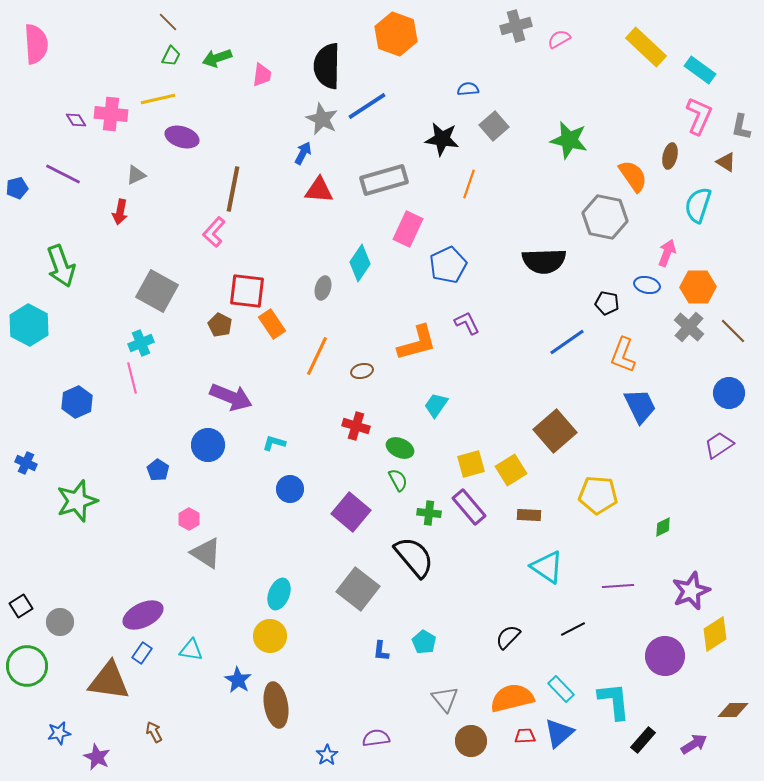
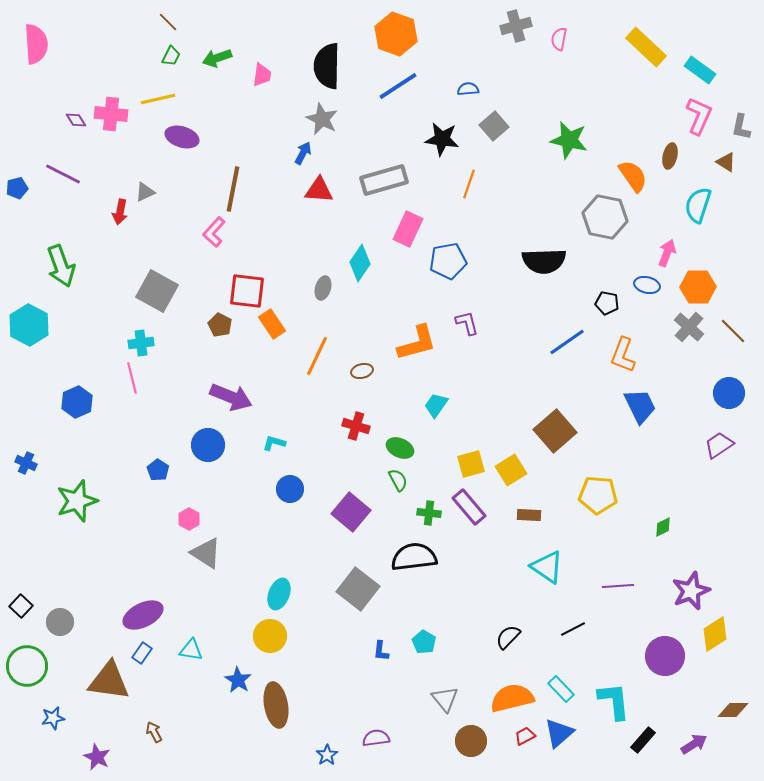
pink semicircle at (559, 39): rotated 50 degrees counterclockwise
blue line at (367, 106): moved 31 px right, 20 px up
gray triangle at (136, 175): moved 9 px right, 17 px down
blue pentagon at (448, 265): moved 4 px up; rotated 15 degrees clockwise
purple L-shape at (467, 323): rotated 12 degrees clockwise
cyan cross at (141, 343): rotated 15 degrees clockwise
black semicircle at (414, 557): rotated 57 degrees counterclockwise
black square at (21, 606): rotated 15 degrees counterclockwise
blue star at (59, 733): moved 6 px left, 15 px up
red trapezoid at (525, 736): rotated 25 degrees counterclockwise
